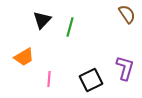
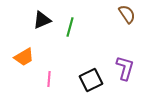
black triangle: rotated 24 degrees clockwise
